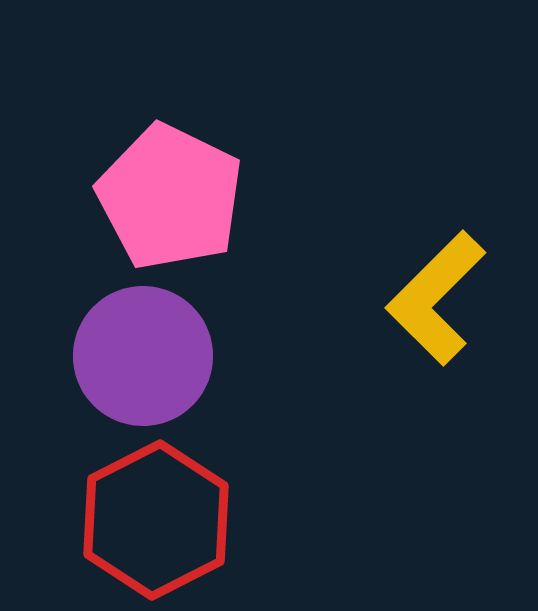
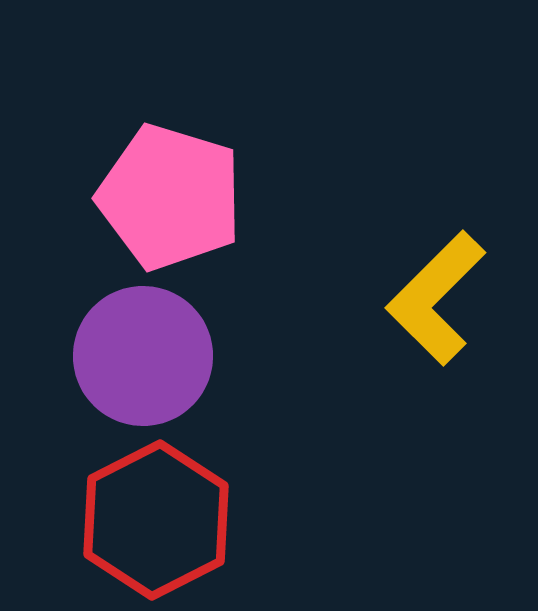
pink pentagon: rotated 9 degrees counterclockwise
